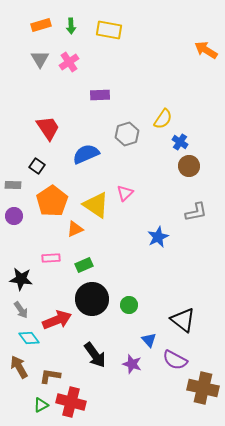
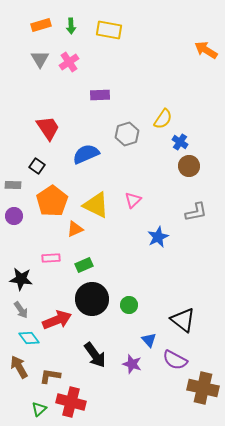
pink triangle: moved 8 px right, 7 px down
yellow triangle: rotated 8 degrees counterclockwise
green triangle: moved 2 px left, 4 px down; rotated 14 degrees counterclockwise
